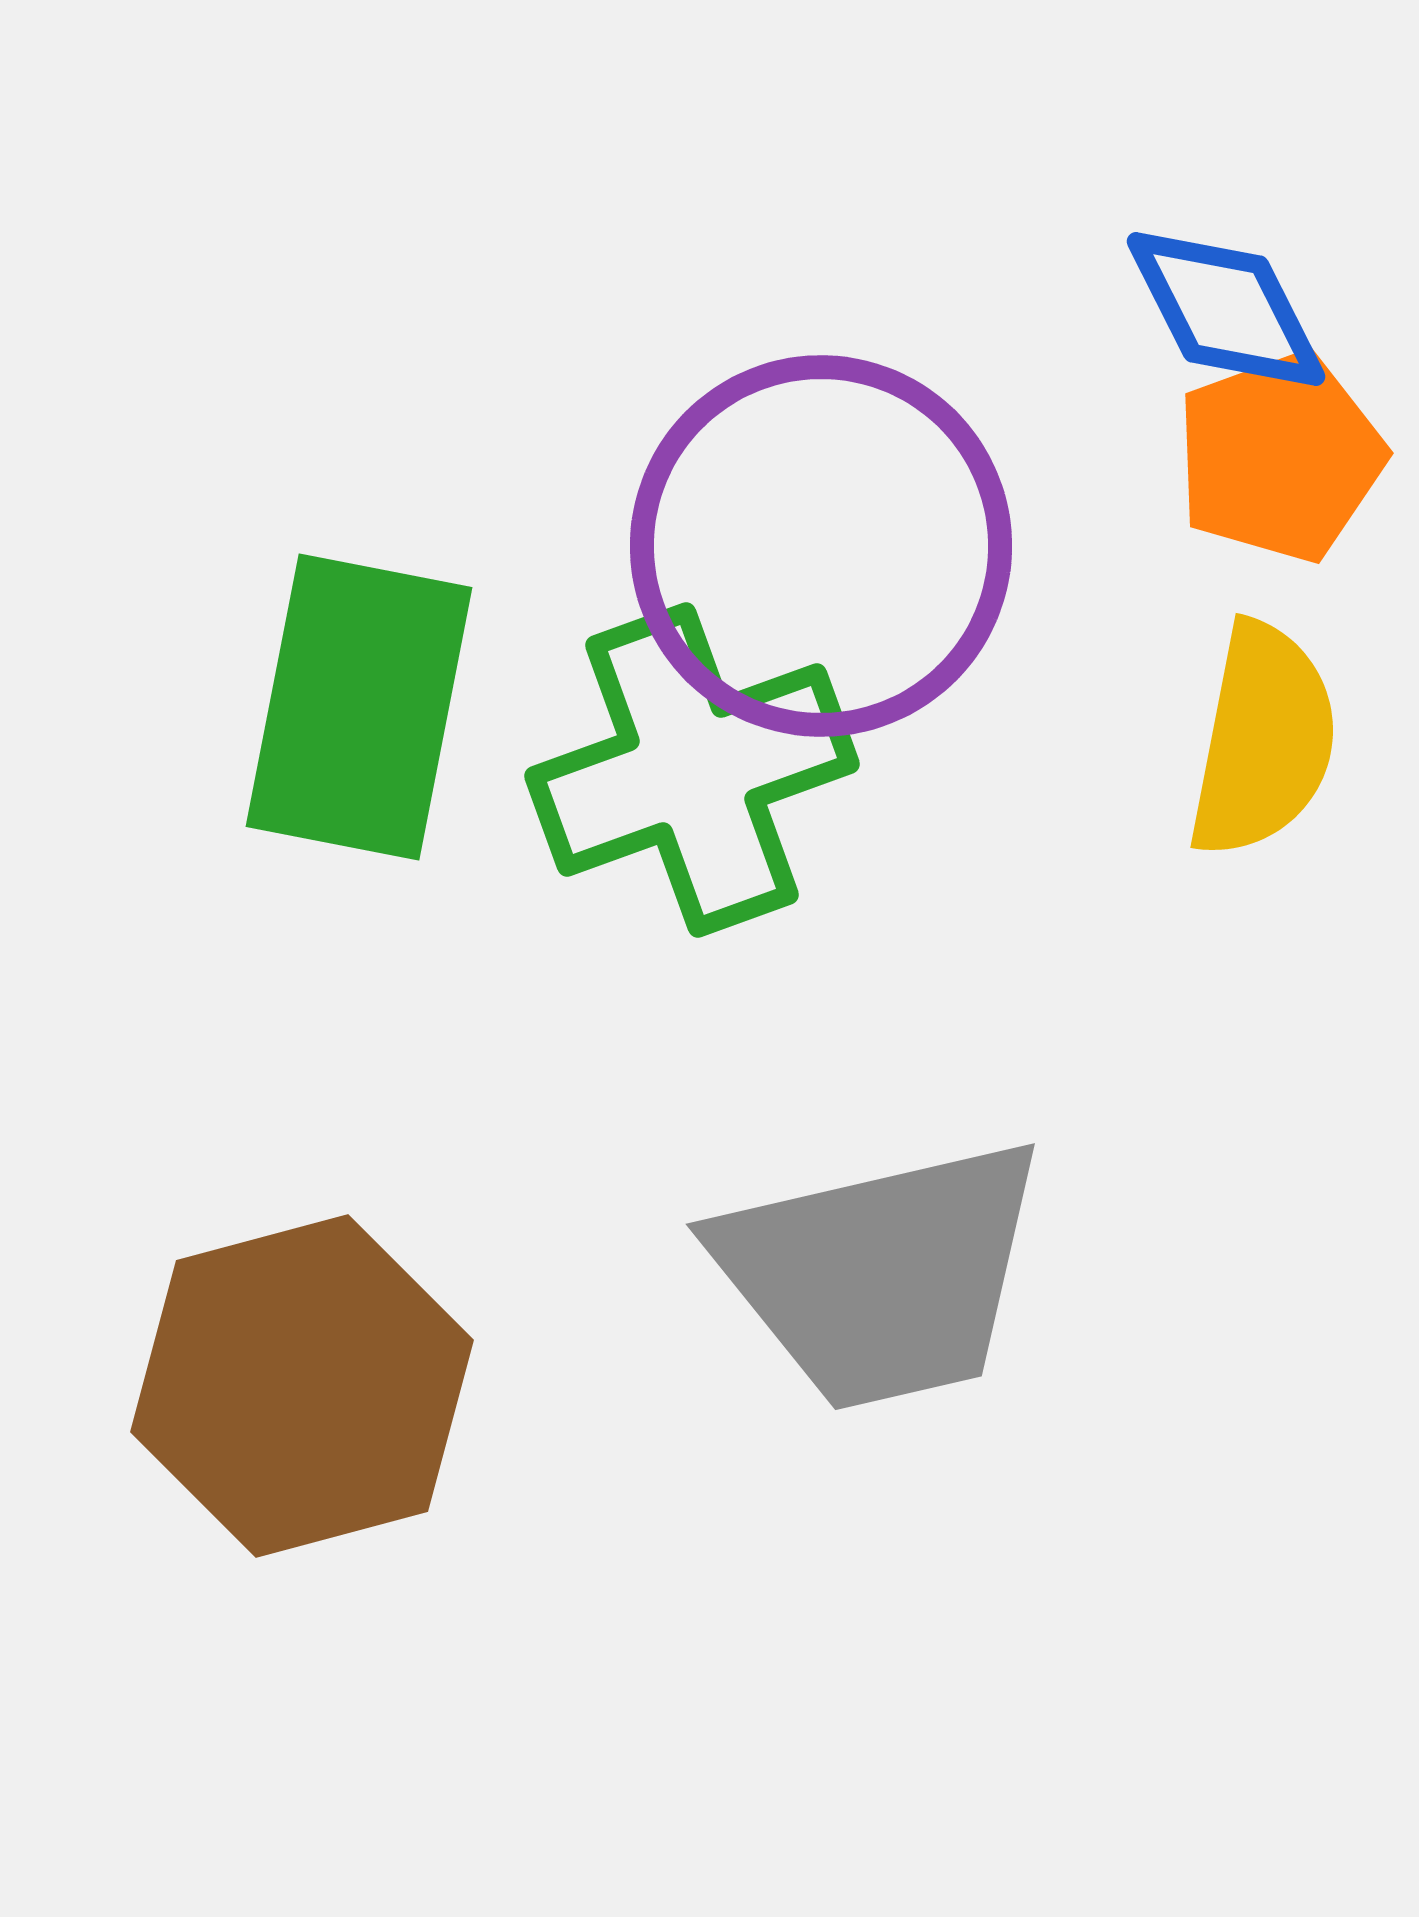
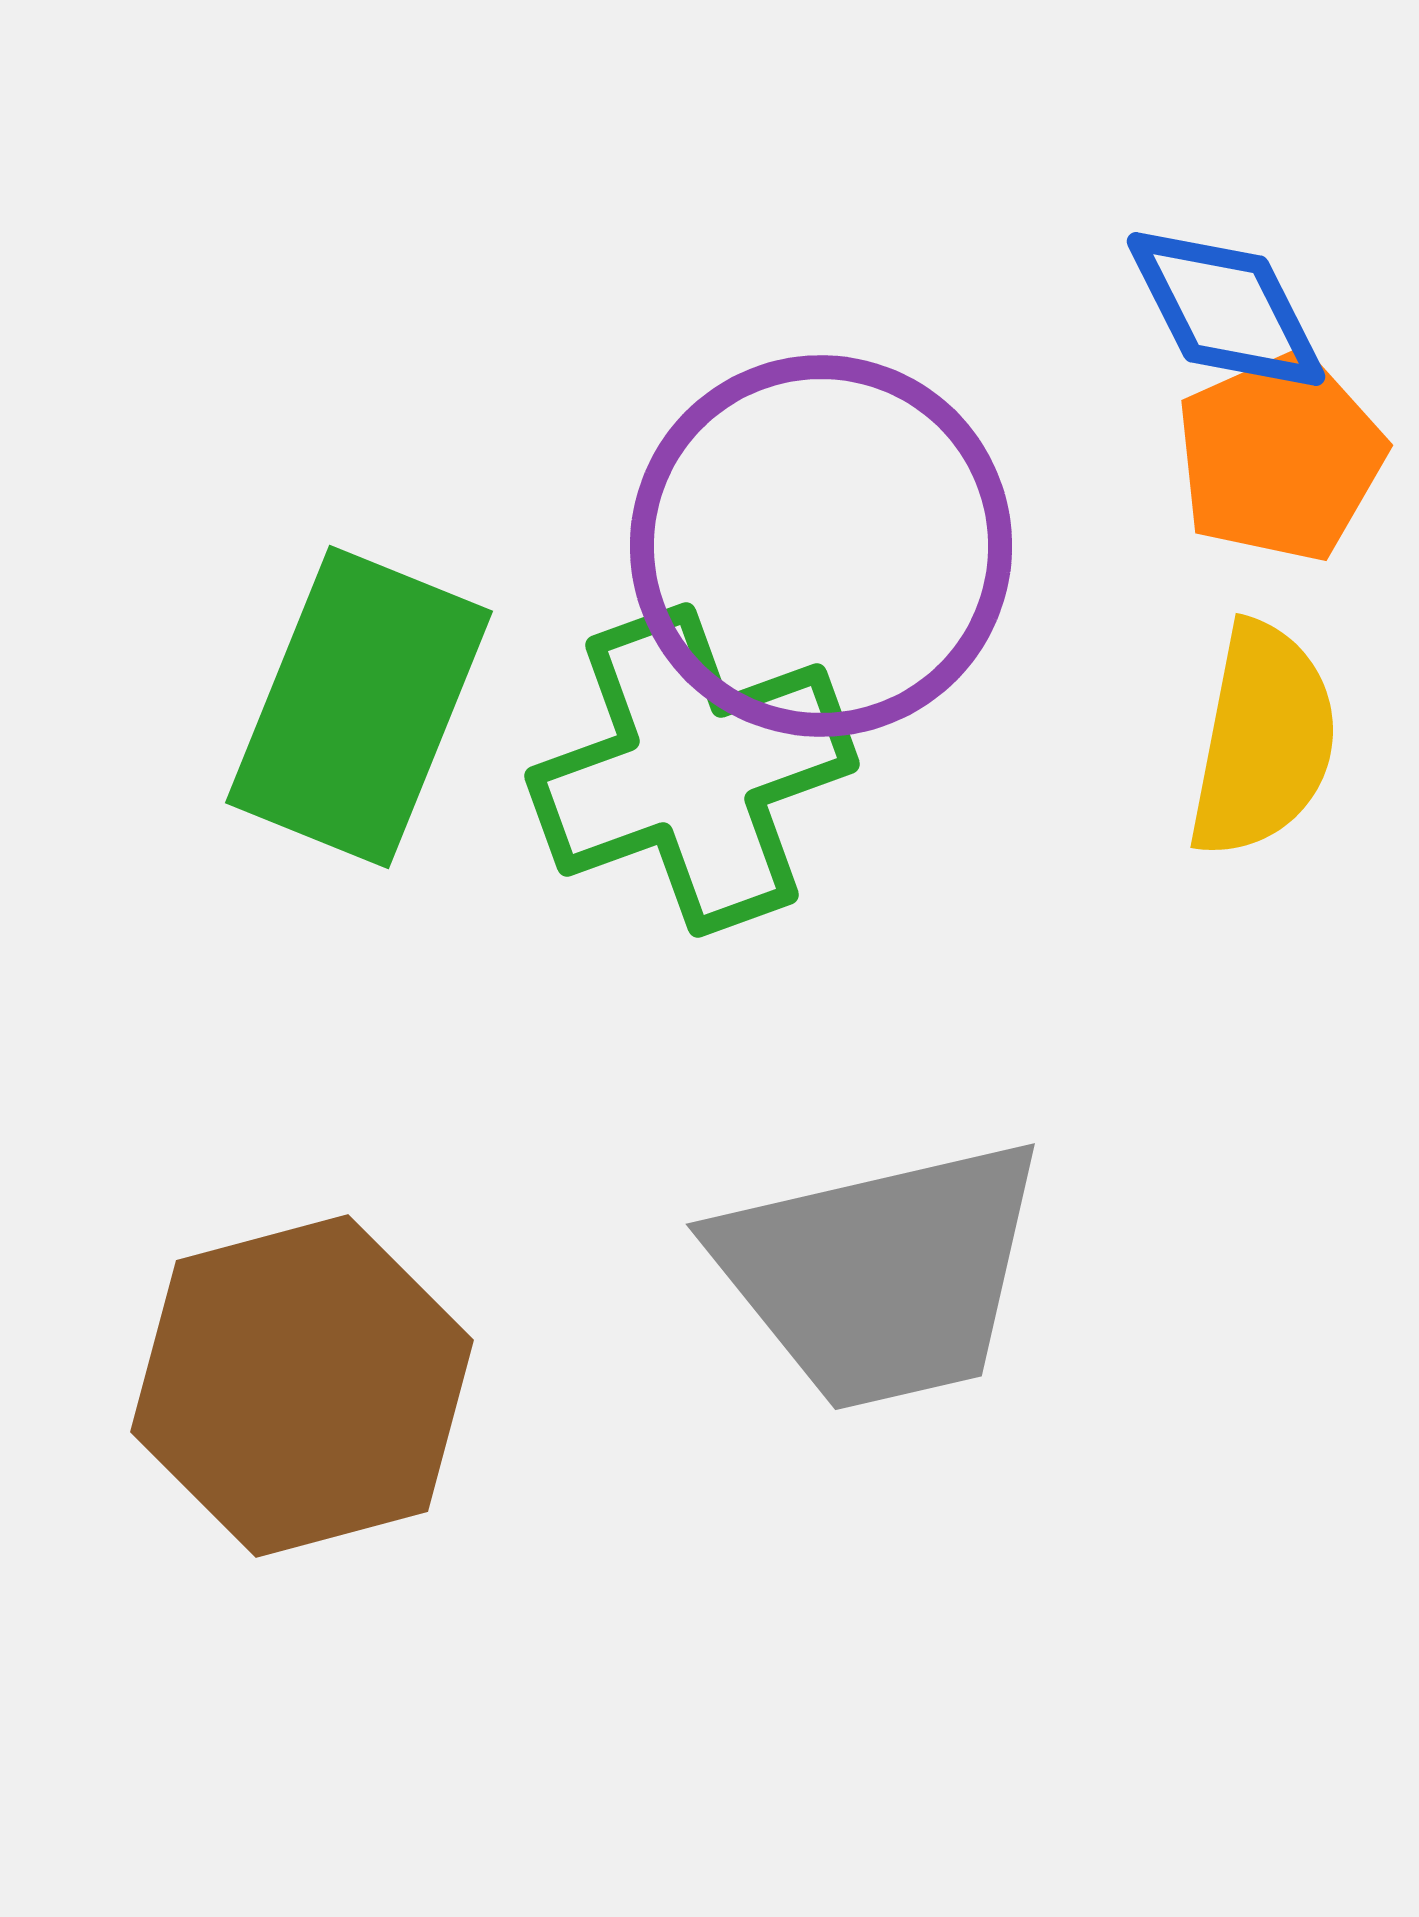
orange pentagon: rotated 4 degrees counterclockwise
green rectangle: rotated 11 degrees clockwise
